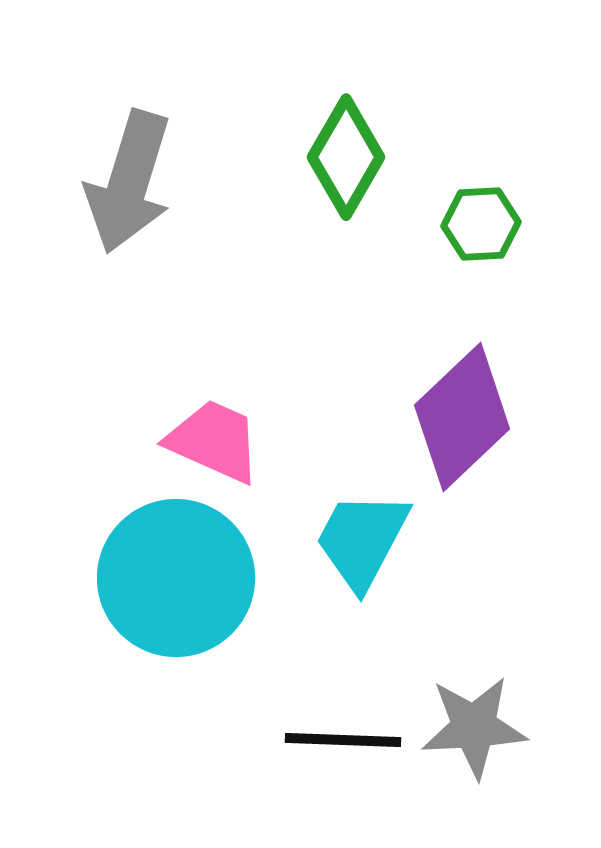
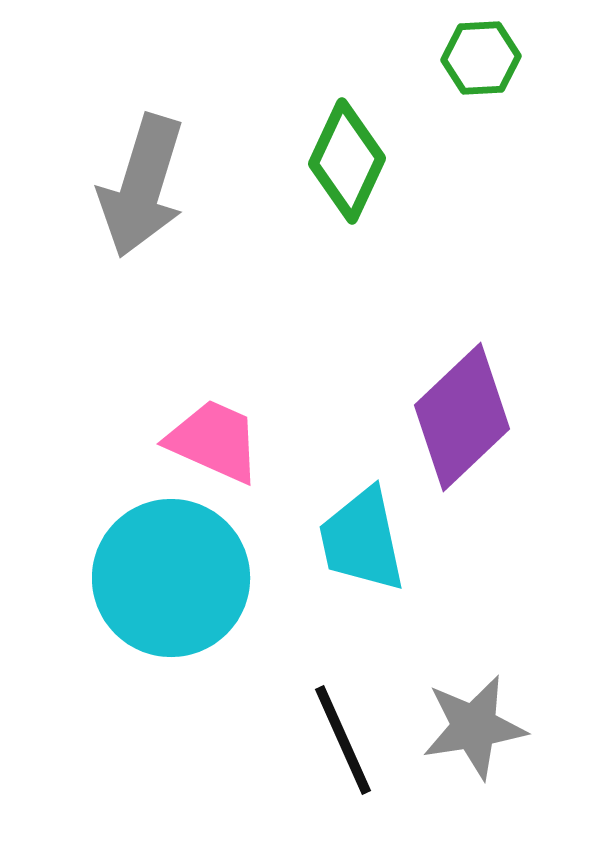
green diamond: moved 1 px right, 4 px down; rotated 5 degrees counterclockwise
gray arrow: moved 13 px right, 4 px down
green hexagon: moved 166 px up
cyan trapezoid: rotated 40 degrees counterclockwise
cyan circle: moved 5 px left
gray star: rotated 6 degrees counterclockwise
black line: rotated 64 degrees clockwise
